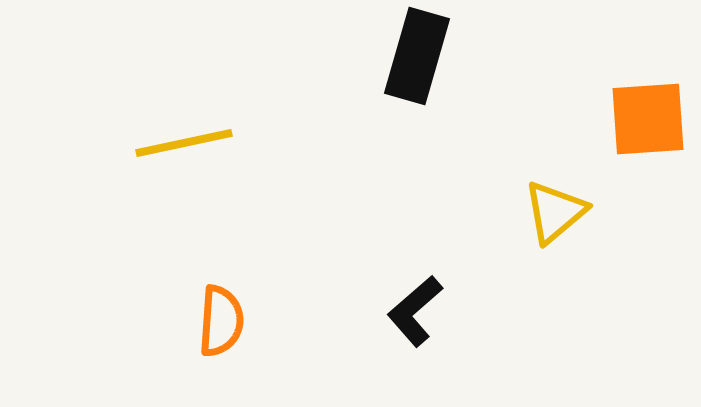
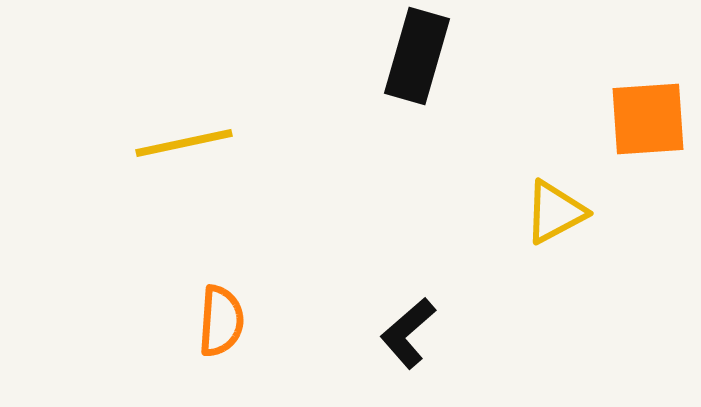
yellow triangle: rotated 12 degrees clockwise
black L-shape: moved 7 px left, 22 px down
